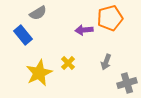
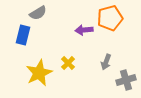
blue rectangle: rotated 54 degrees clockwise
gray cross: moved 1 px left, 3 px up
